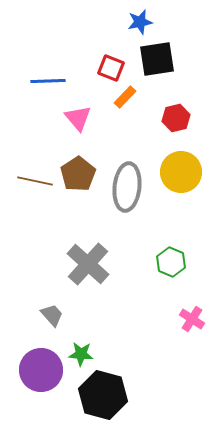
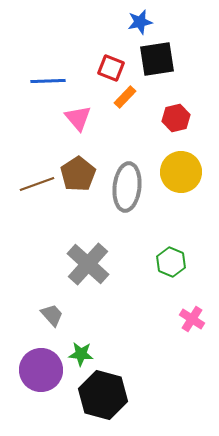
brown line: moved 2 px right, 3 px down; rotated 32 degrees counterclockwise
